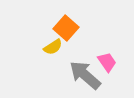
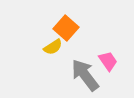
pink trapezoid: moved 1 px right, 1 px up
gray arrow: rotated 12 degrees clockwise
